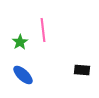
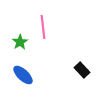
pink line: moved 3 px up
black rectangle: rotated 42 degrees clockwise
